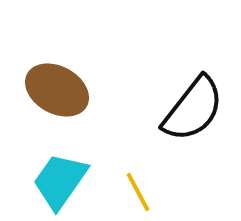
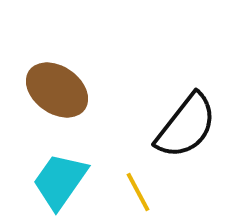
brown ellipse: rotated 6 degrees clockwise
black semicircle: moved 7 px left, 17 px down
